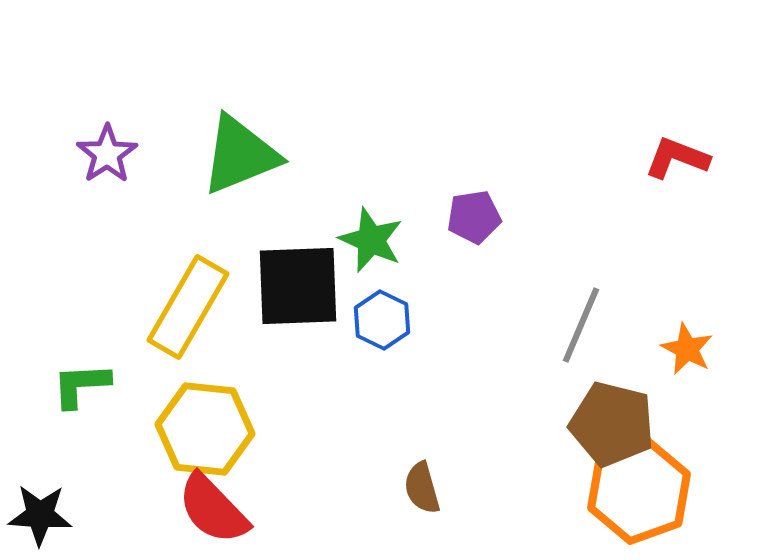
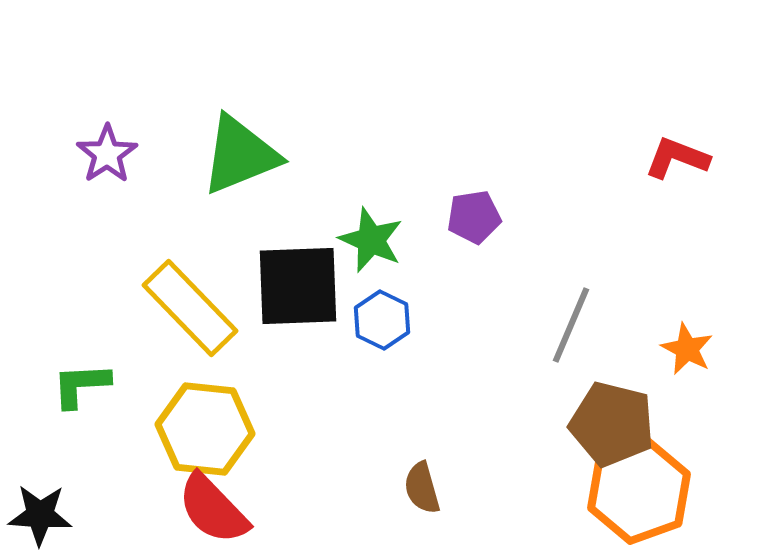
yellow rectangle: moved 2 px right, 1 px down; rotated 74 degrees counterclockwise
gray line: moved 10 px left
